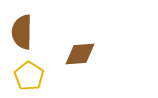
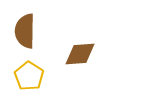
brown semicircle: moved 3 px right, 1 px up
